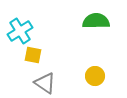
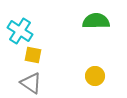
cyan cross: rotated 25 degrees counterclockwise
gray triangle: moved 14 px left
